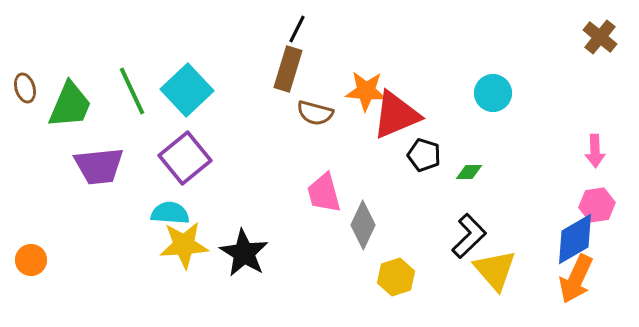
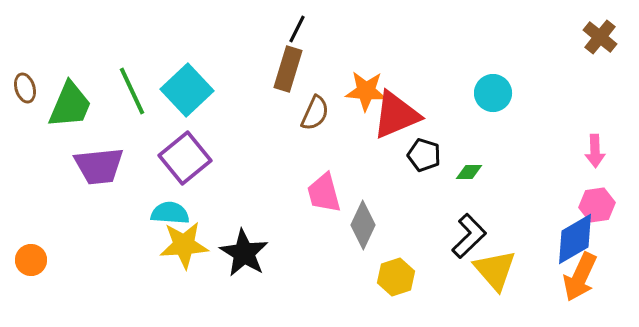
brown semicircle: rotated 81 degrees counterclockwise
orange arrow: moved 4 px right, 2 px up
